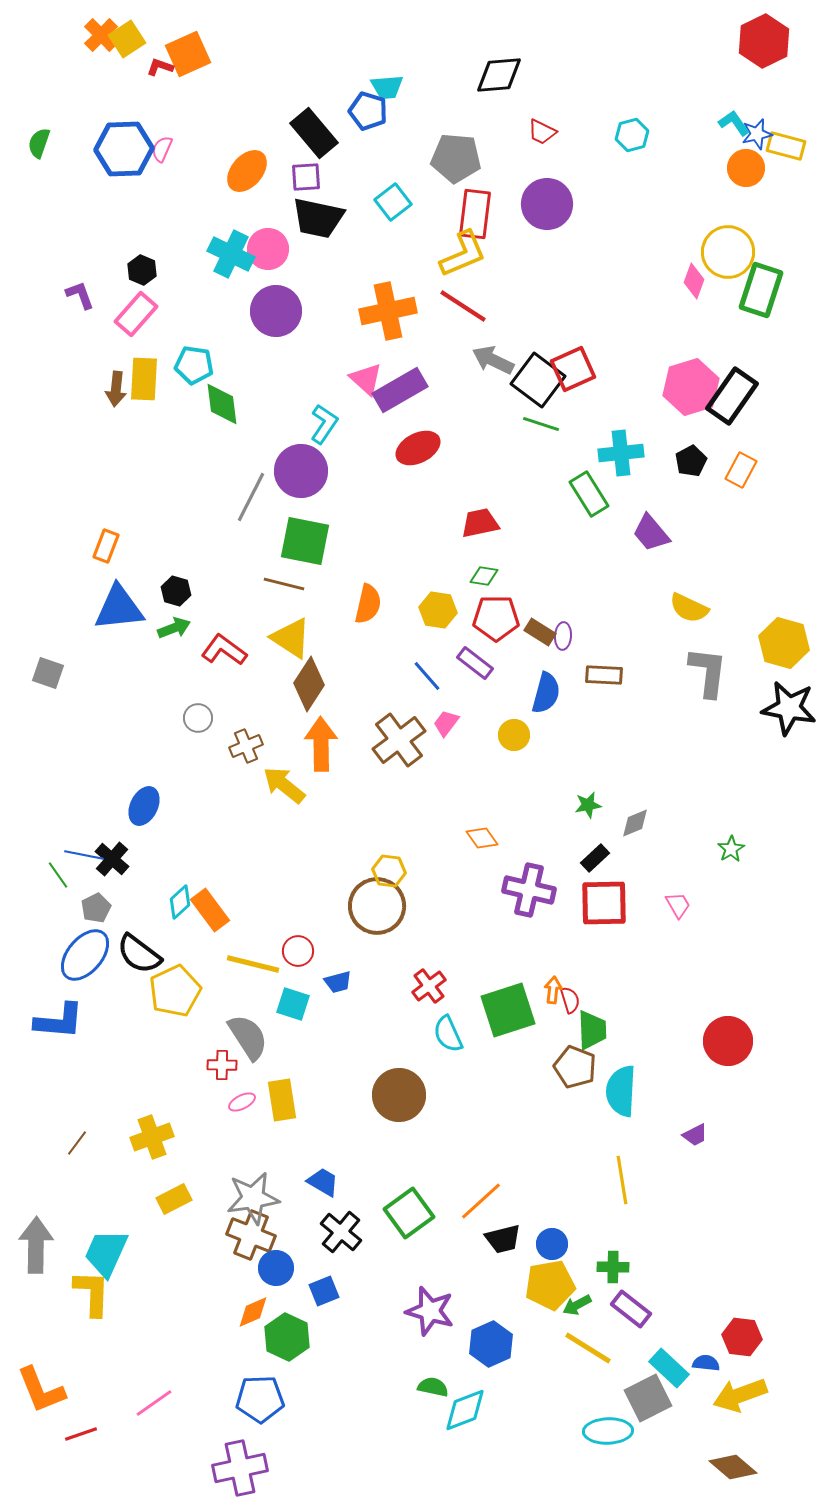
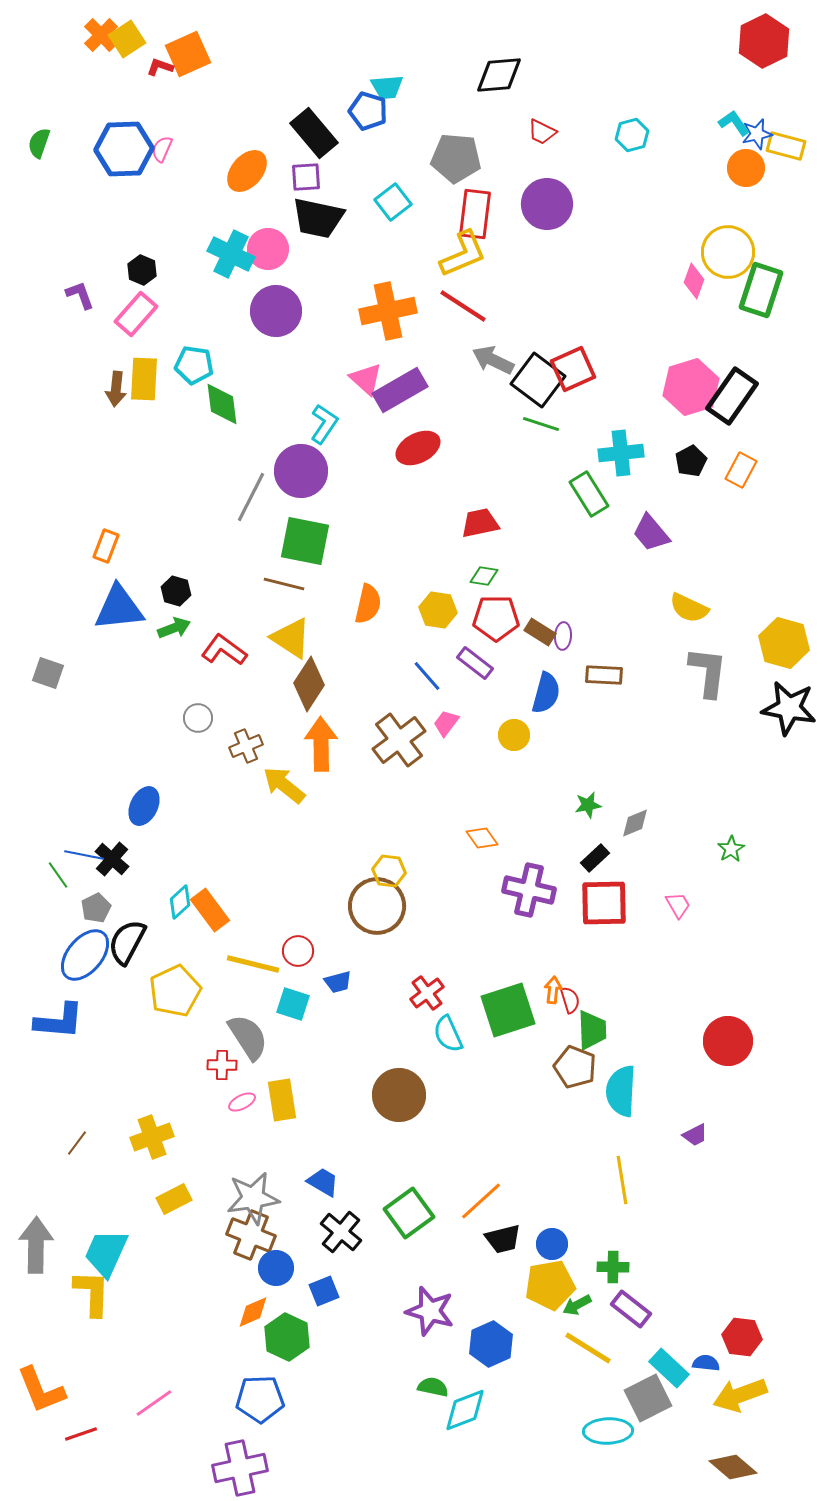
black semicircle at (139, 954): moved 12 px left, 12 px up; rotated 81 degrees clockwise
red cross at (429, 986): moved 2 px left, 7 px down
